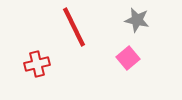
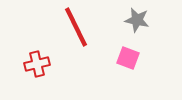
red line: moved 2 px right
pink square: rotated 30 degrees counterclockwise
